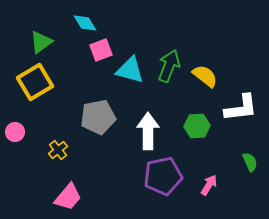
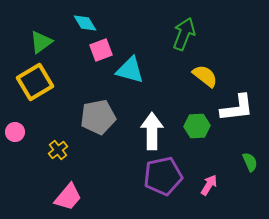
green arrow: moved 15 px right, 32 px up
white L-shape: moved 4 px left
white arrow: moved 4 px right
